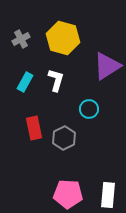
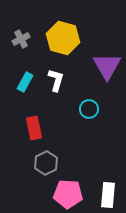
purple triangle: rotated 28 degrees counterclockwise
gray hexagon: moved 18 px left, 25 px down
